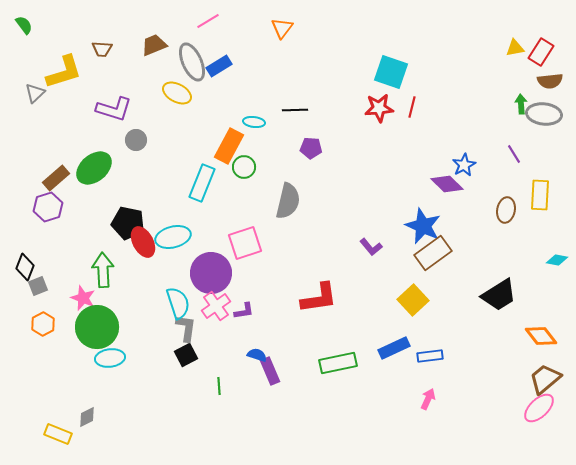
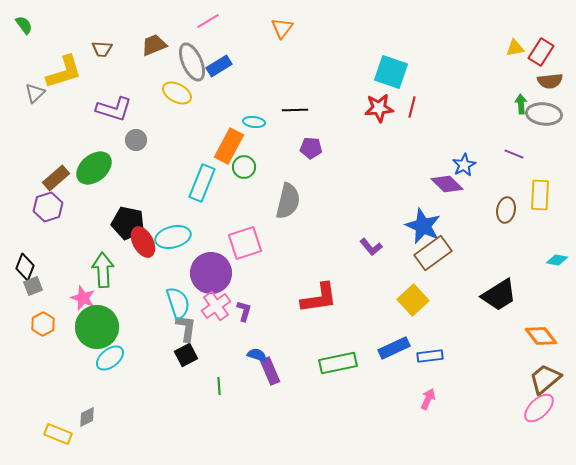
purple line at (514, 154): rotated 36 degrees counterclockwise
gray square at (38, 286): moved 5 px left
purple L-shape at (244, 311): rotated 65 degrees counterclockwise
cyan ellipse at (110, 358): rotated 32 degrees counterclockwise
